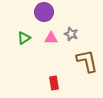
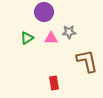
gray star: moved 2 px left, 2 px up; rotated 24 degrees counterclockwise
green triangle: moved 3 px right
